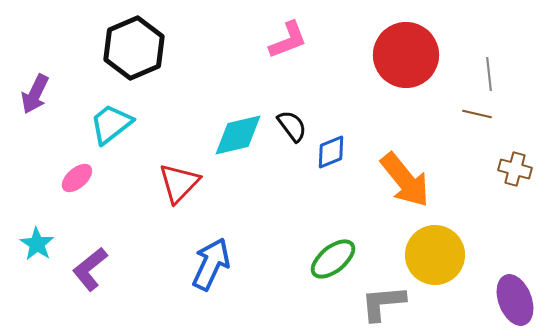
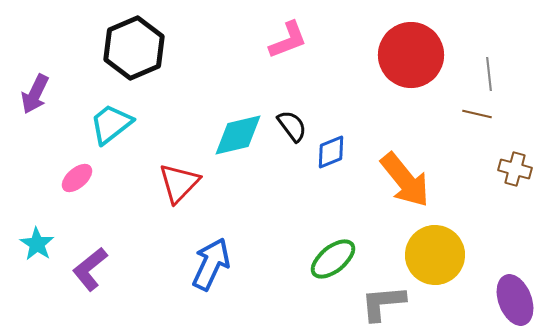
red circle: moved 5 px right
